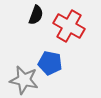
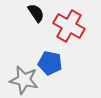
black semicircle: moved 2 px up; rotated 54 degrees counterclockwise
